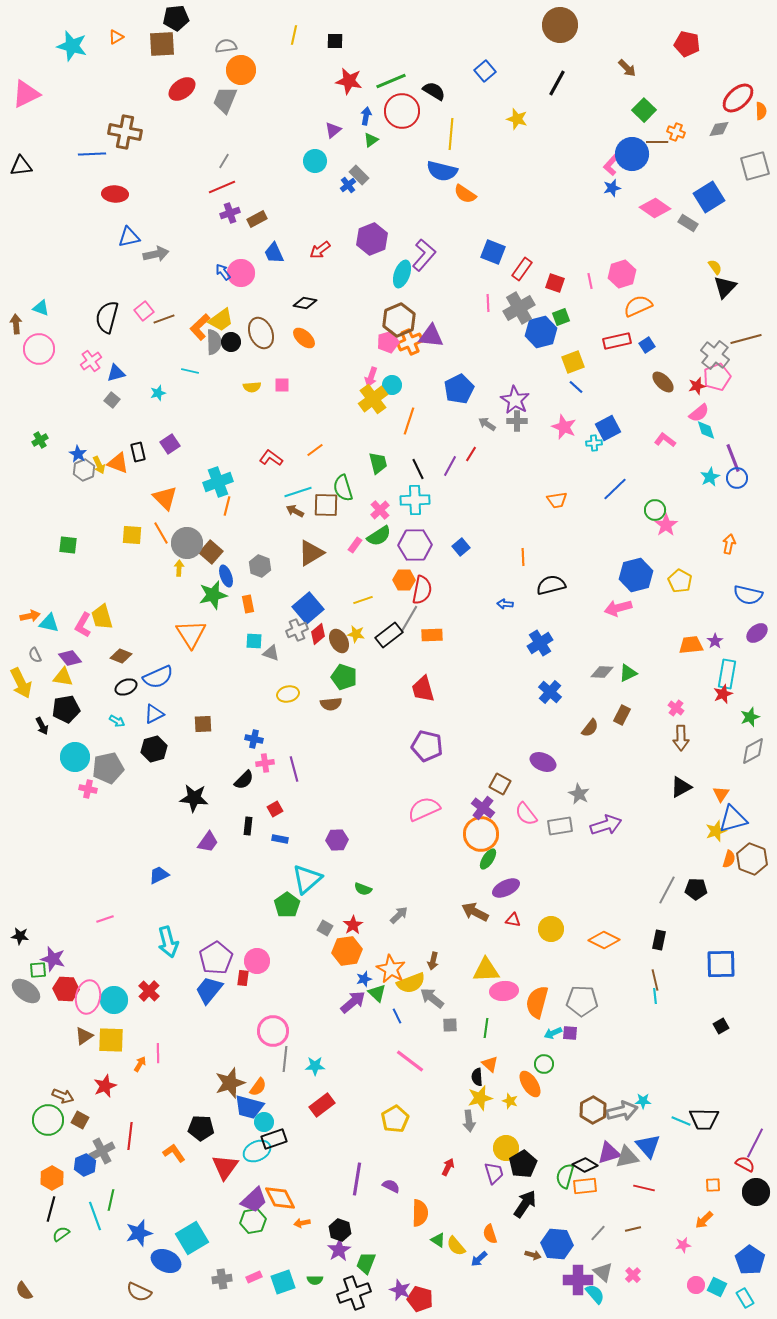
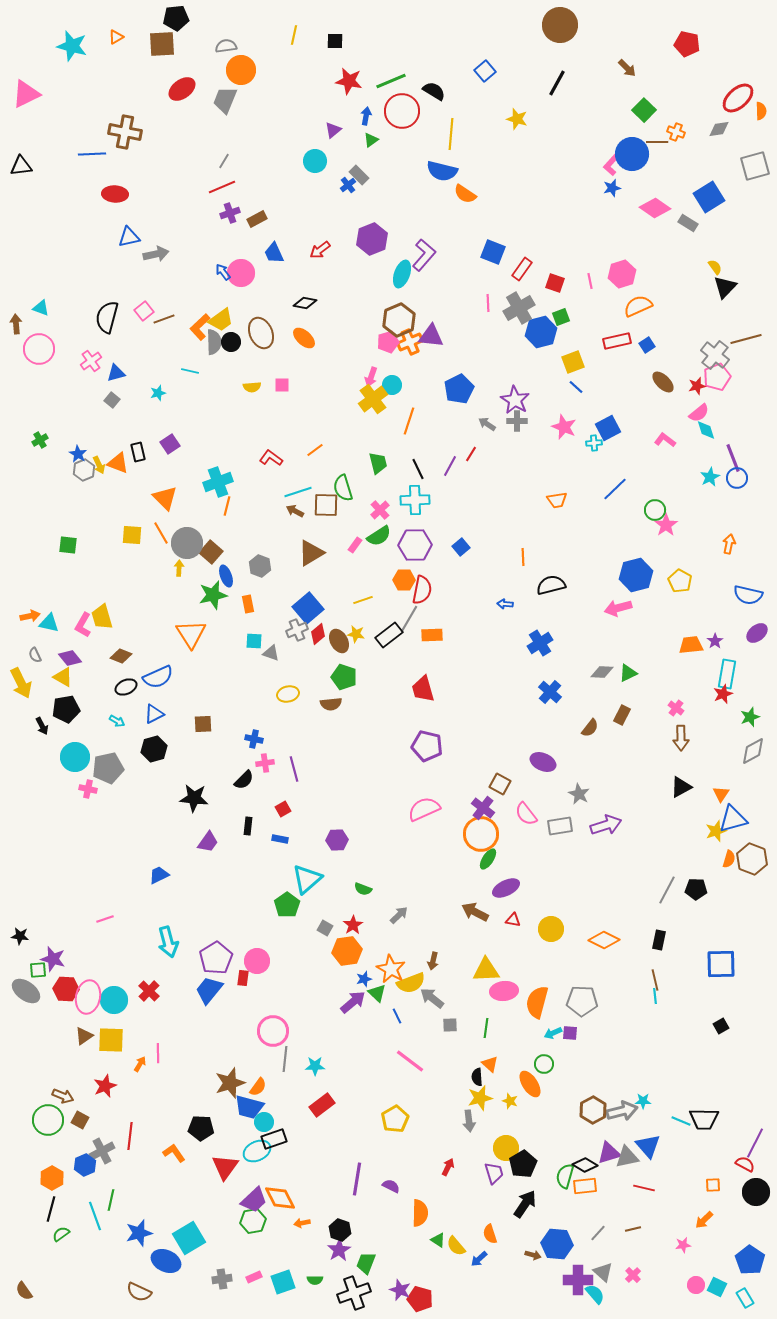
yellow triangle at (63, 677): rotated 20 degrees clockwise
red square at (275, 809): moved 8 px right
cyan square at (192, 1238): moved 3 px left
